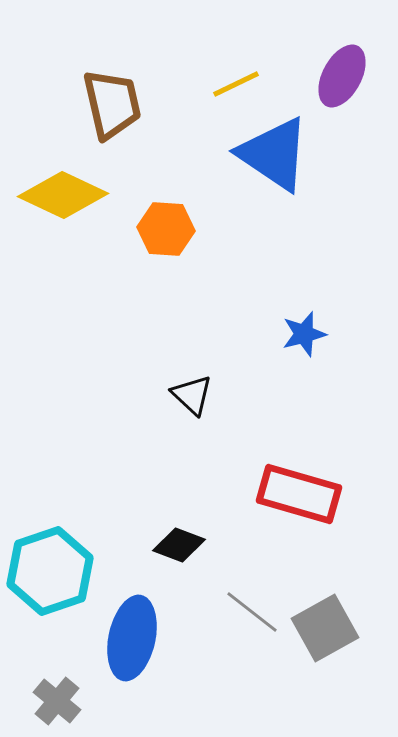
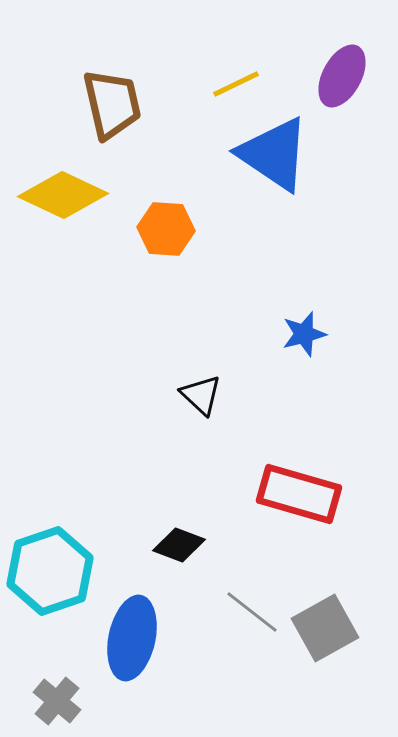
black triangle: moved 9 px right
